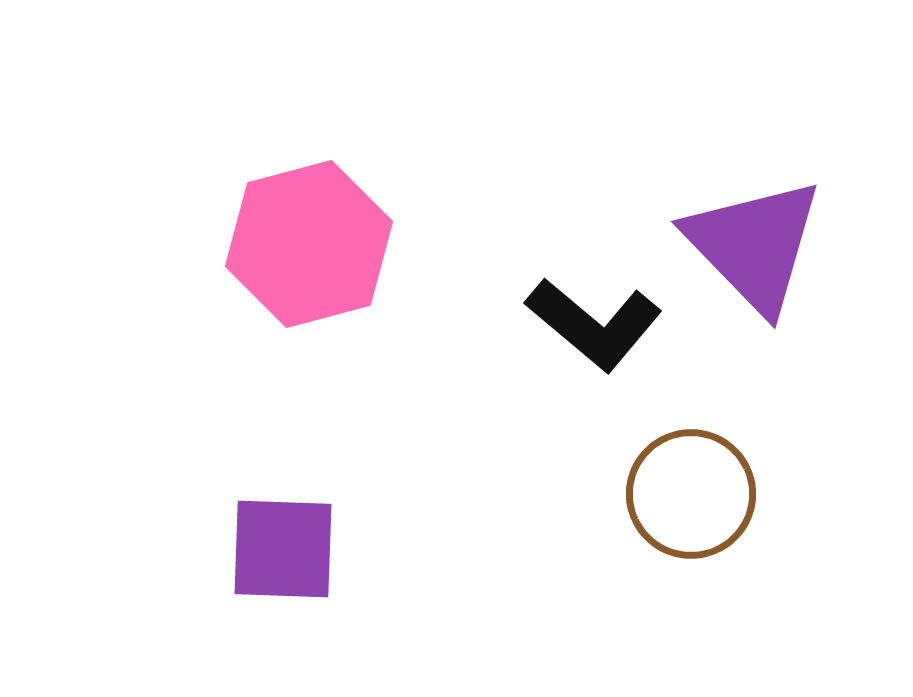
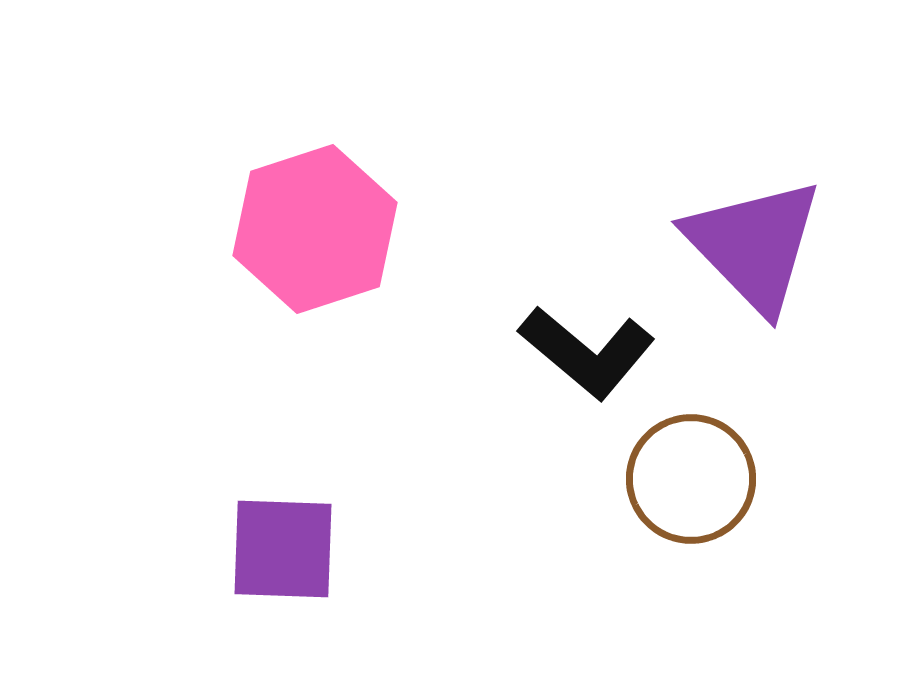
pink hexagon: moved 6 px right, 15 px up; rotated 3 degrees counterclockwise
black L-shape: moved 7 px left, 28 px down
brown circle: moved 15 px up
